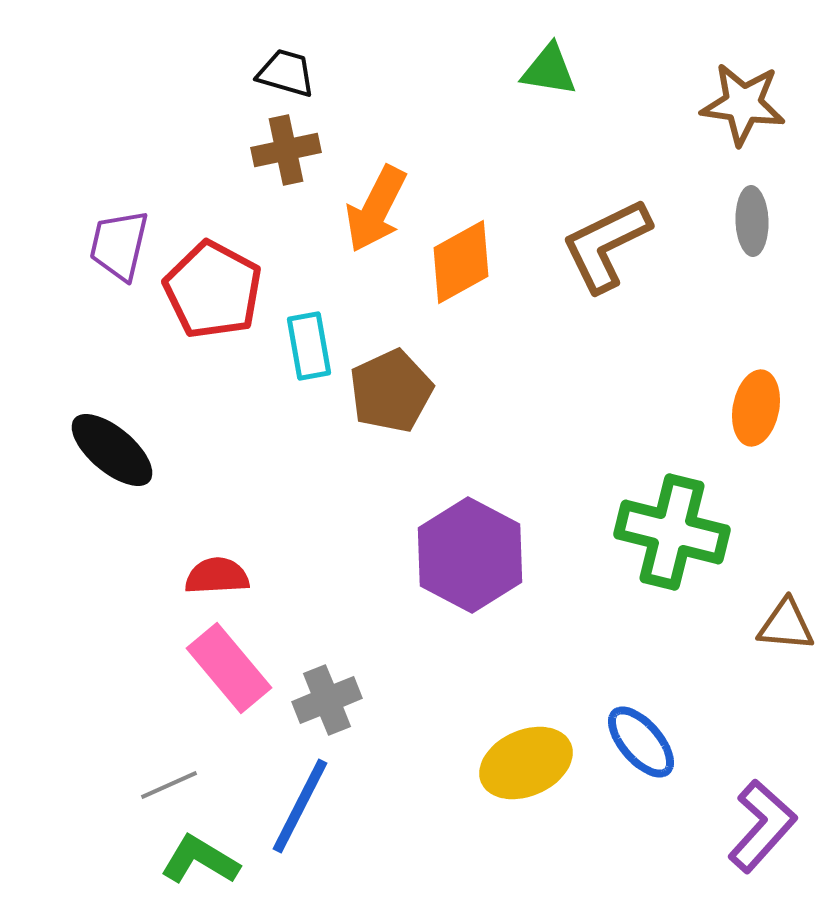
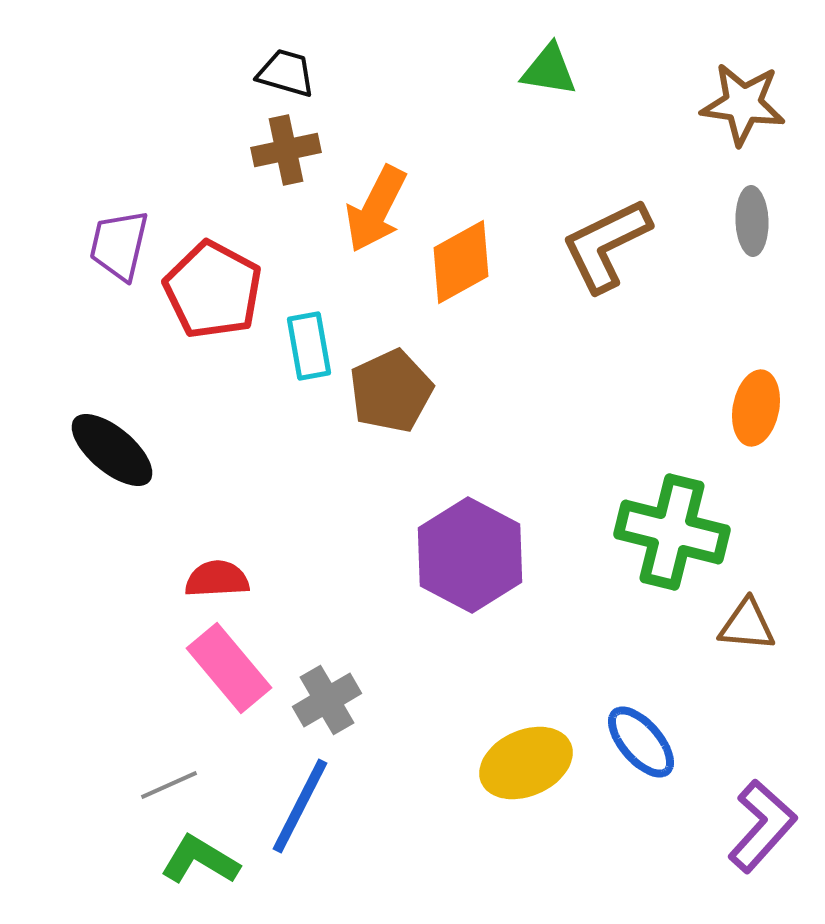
red semicircle: moved 3 px down
brown triangle: moved 39 px left
gray cross: rotated 8 degrees counterclockwise
